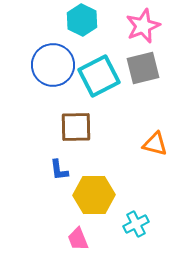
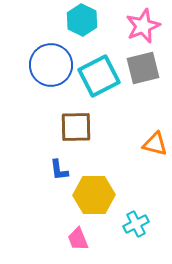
blue circle: moved 2 px left
